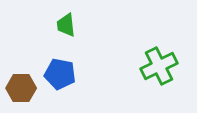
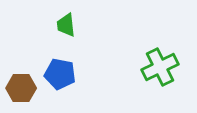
green cross: moved 1 px right, 1 px down
